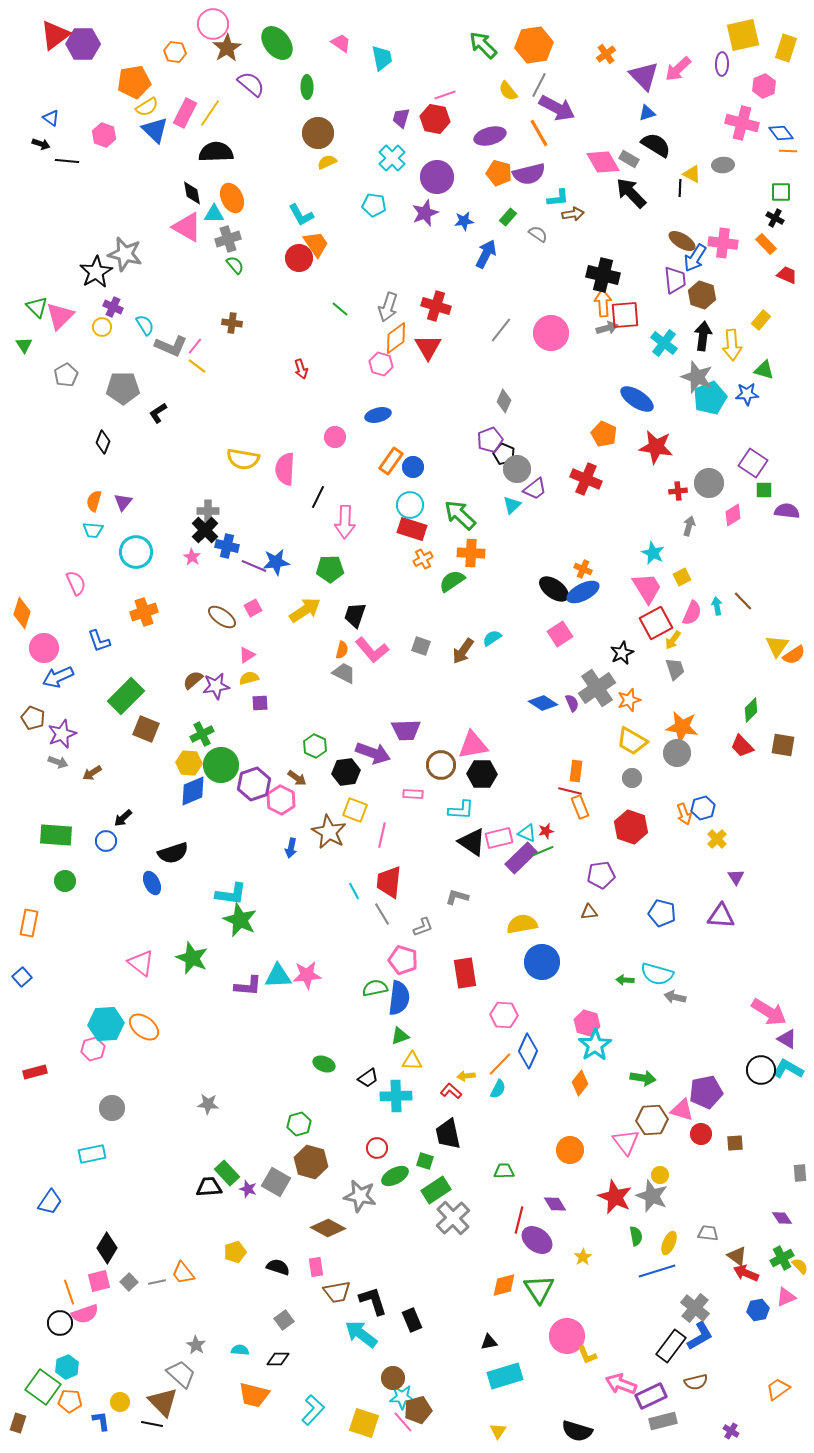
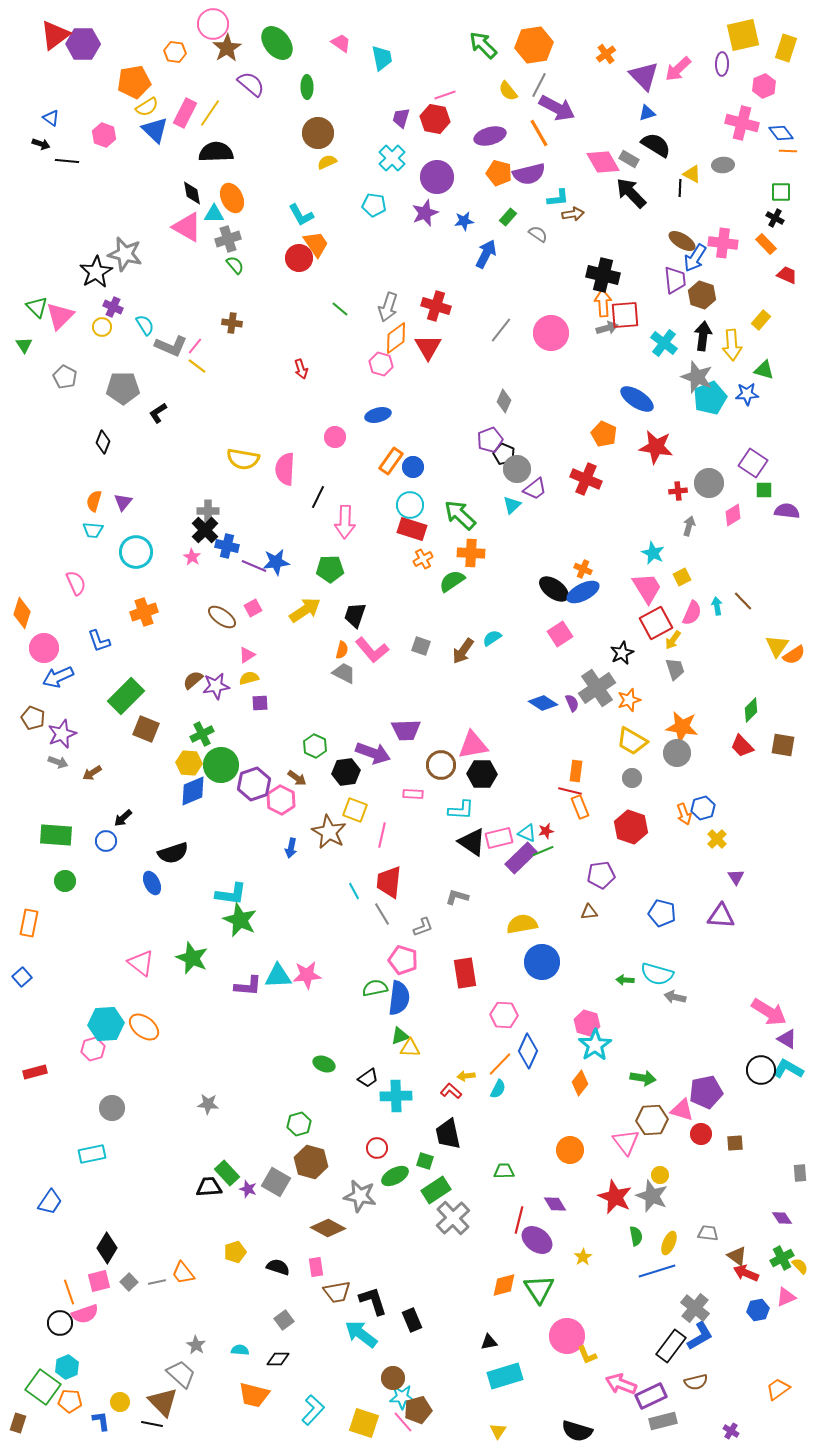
gray pentagon at (66, 375): moved 1 px left, 2 px down; rotated 15 degrees counterclockwise
yellow triangle at (412, 1061): moved 2 px left, 13 px up
